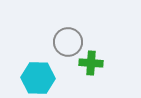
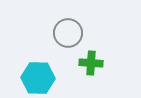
gray circle: moved 9 px up
